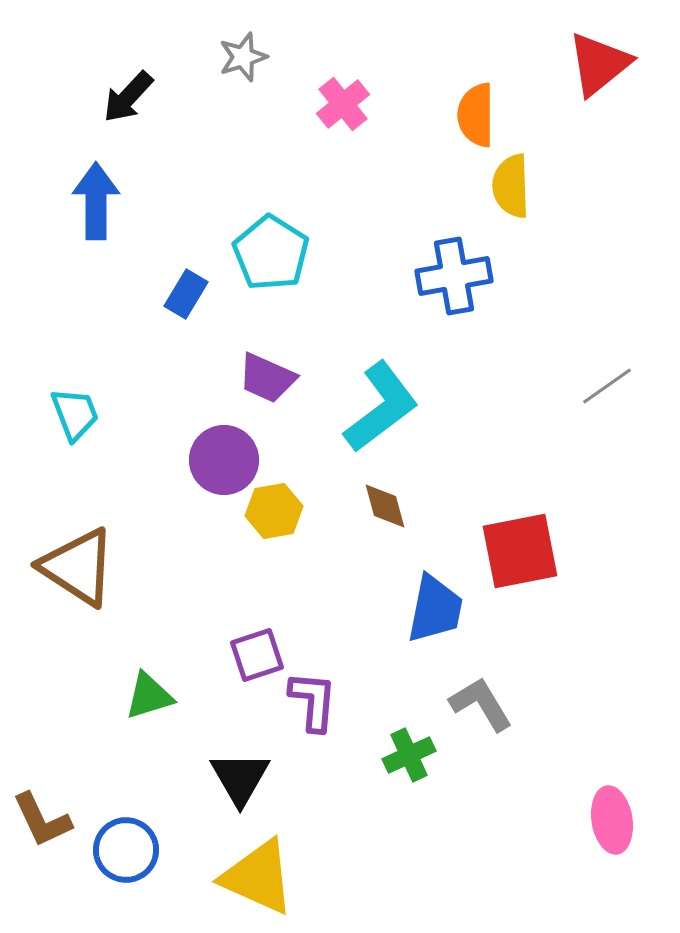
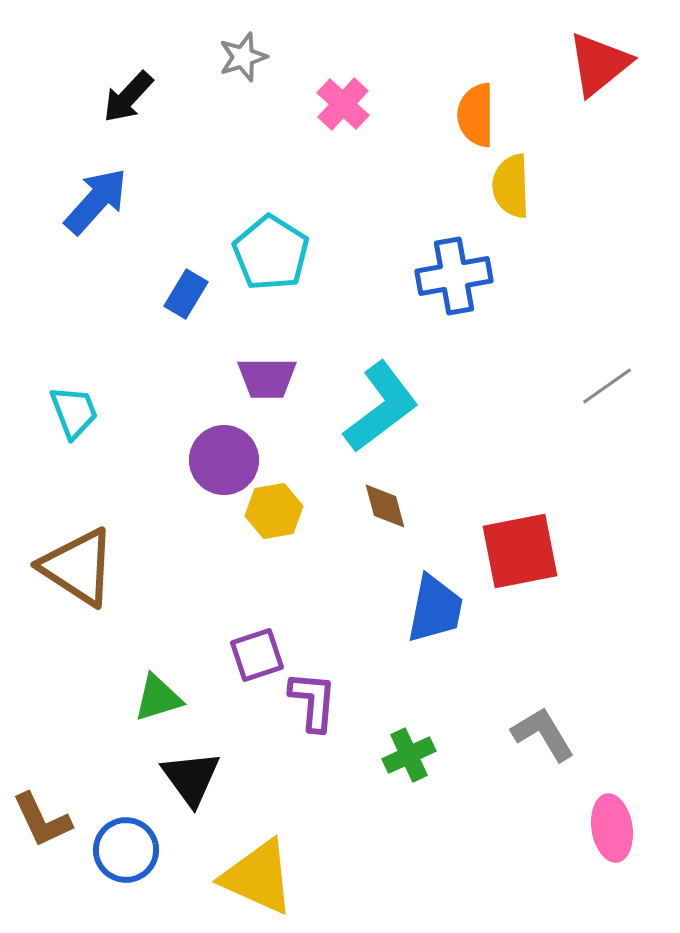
pink cross: rotated 8 degrees counterclockwise
blue arrow: rotated 42 degrees clockwise
purple trapezoid: rotated 24 degrees counterclockwise
cyan trapezoid: moved 1 px left, 2 px up
green triangle: moved 9 px right, 2 px down
gray L-shape: moved 62 px right, 30 px down
black triangle: moved 49 px left; rotated 6 degrees counterclockwise
pink ellipse: moved 8 px down
